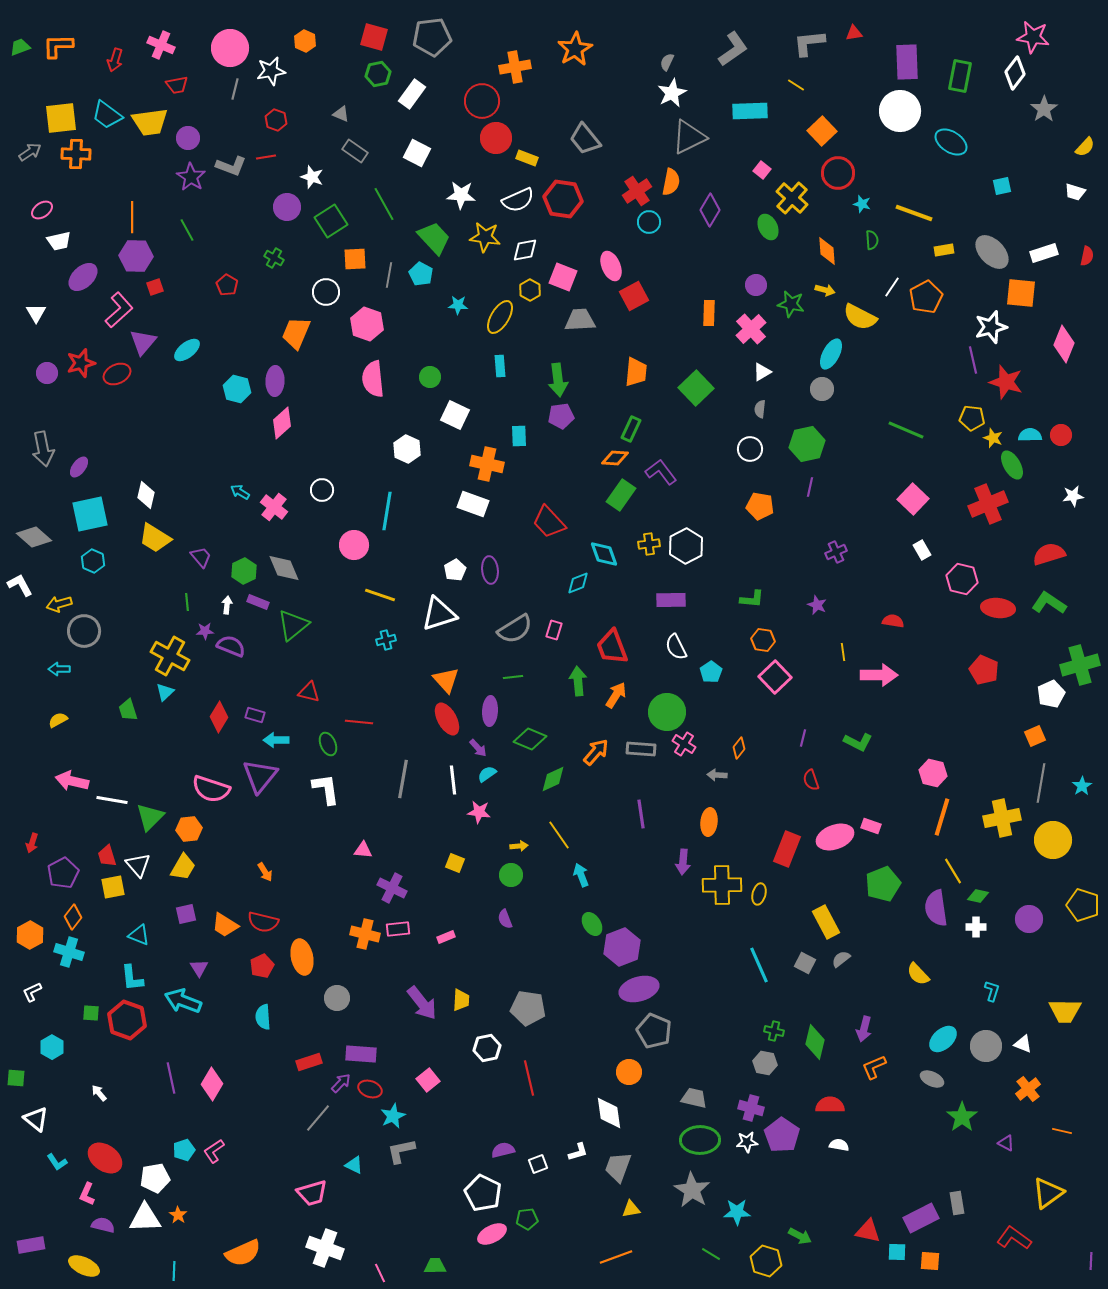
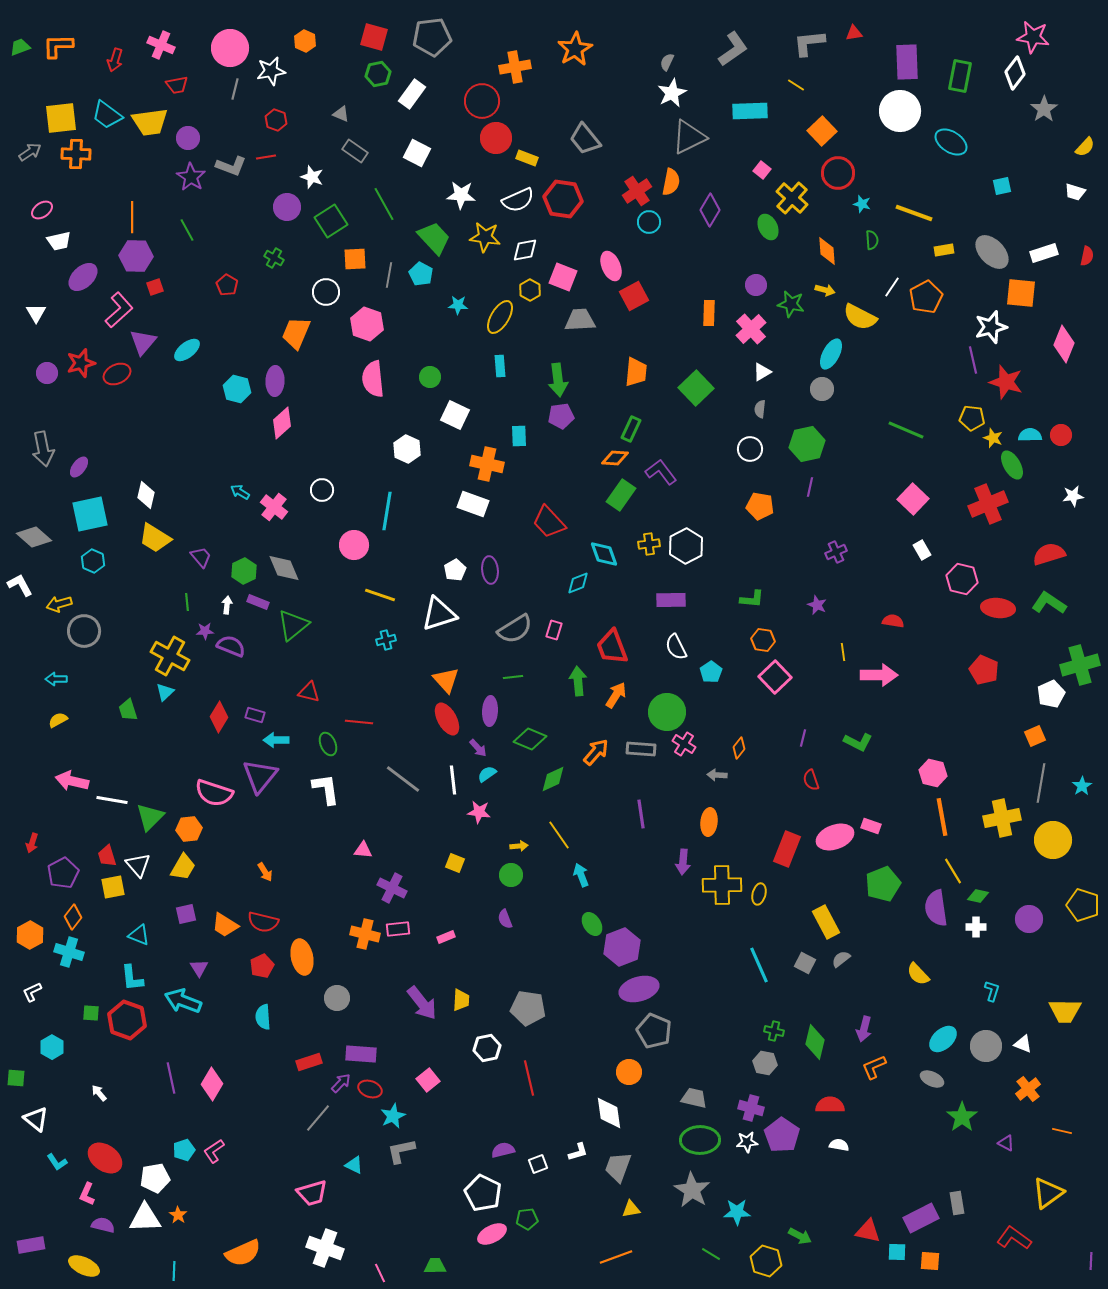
cyan arrow at (59, 669): moved 3 px left, 10 px down
gray line at (403, 779): rotated 63 degrees counterclockwise
pink semicircle at (211, 789): moved 3 px right, 4 px down
orange line at (942, 817): rotated 27 degrees counterclockwise
